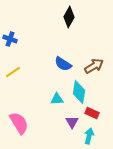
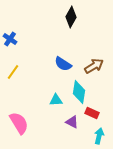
black diamond: moved 2 px right
blue cross: rotated 16 degrees clockwise
yellow line: rotated 21 degrees counterclockwise
cyan triangle: moved 1 px left, 1 px down
purple triangle: rotated 32 degrees counterclockwise
cyan arrow: moved 10 px right
